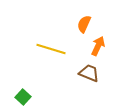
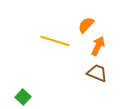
orange semicircle: moved 2 px right, 1 px down; rotated 18 degrees clockwise
yellow line: moved 4 px right, 8 px up
brown trapezoid: moved 8 px right
